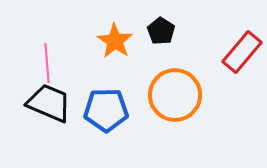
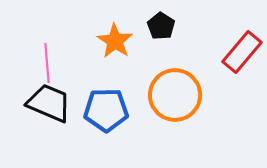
black pentagon: moved 5 px up
